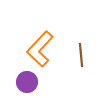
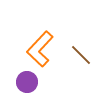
brown line: rotated 40 degrees counterclockwise
